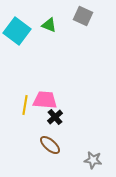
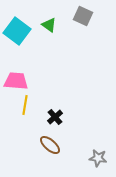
green triangle: rotated 14 degrees clockwise
pink trapezoid: moved 29 px left, 19 px up
gray star: moved 5 px right, 2 px up
